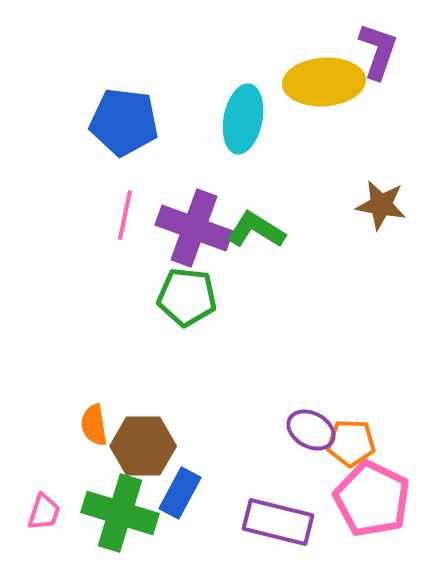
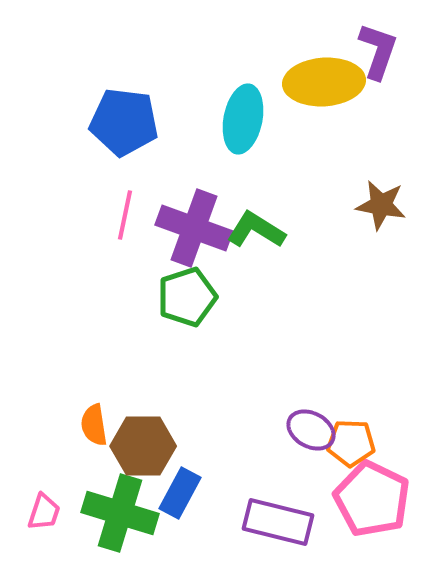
green pentagon: rotated 24 degrees counterclockwise
